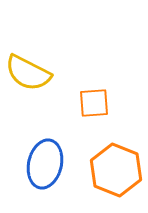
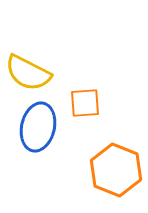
orange square: moved 9 px left
blue ellipse: moved 7 px left, 37 px up
